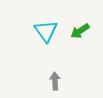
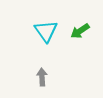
gray arrow: moved 13 px left, 4 px up
